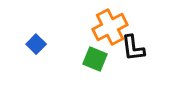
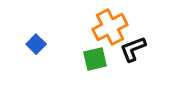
black L-shape: moved 1 px down; rotated 76 degrees clockwise
green square: rotated 35 degrees counterclockwise
